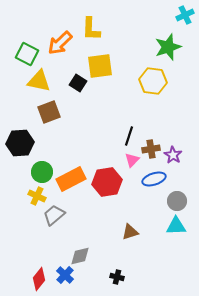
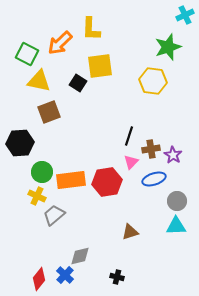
pink triangle: moved 1 px left, 2 px down
orange rectangle: moved 1 px down; rotated 20 degrees clockwise
